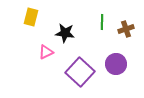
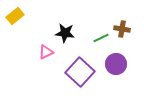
yellow rectangle: moved 16 px left, 1 px up; rotated 36 degrees clockwise
green line: moved 1 px left, 16 px down; rotated 63 degrees clockwise
brown cross: moved 4 px left; rotated 28 degrees clockwise
